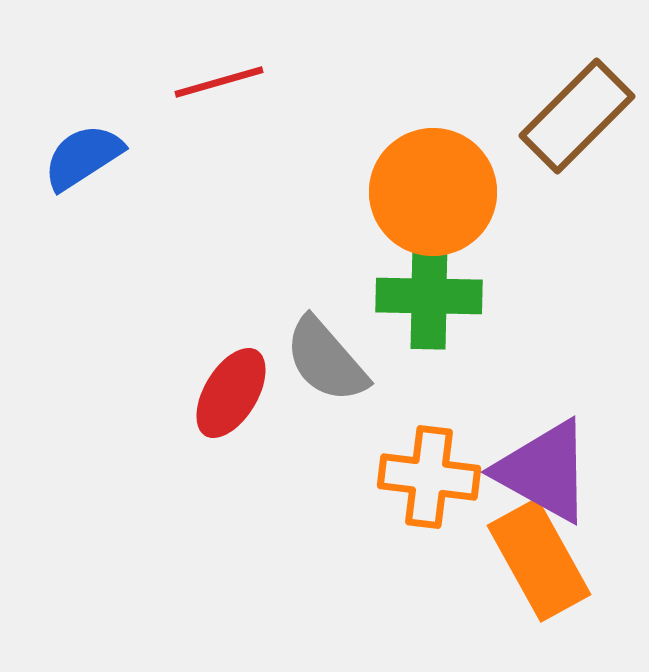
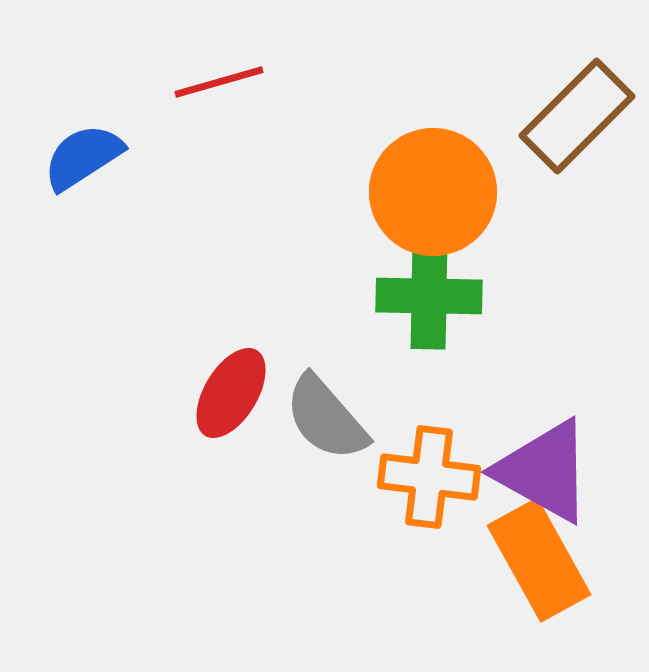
gray semicircle: moved 58 px down
